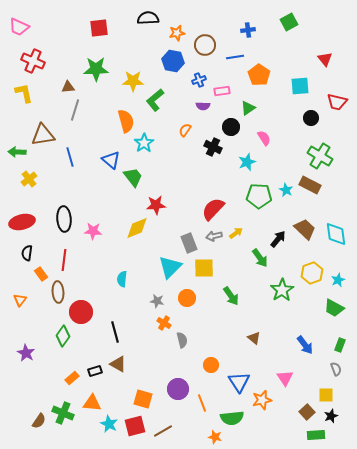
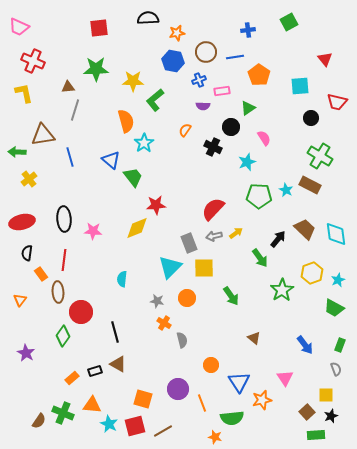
brown circle at (205, 45): moved 1 px right, 7 px down
orange triangle at (92, 403): moved 2 px down
